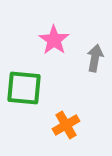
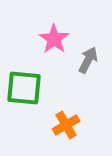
pink star: moved 1 px up
gray arrow: moved 7 px left, 2 px down; rotated 16 degrees clockwise
